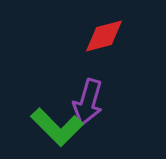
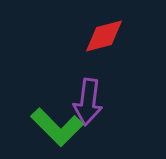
purple arrow: rotated 9 degrees counterclockwise
